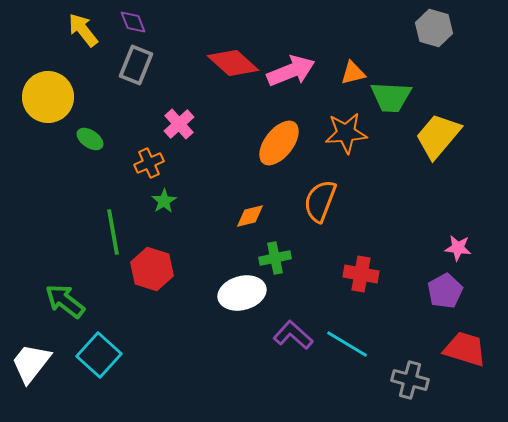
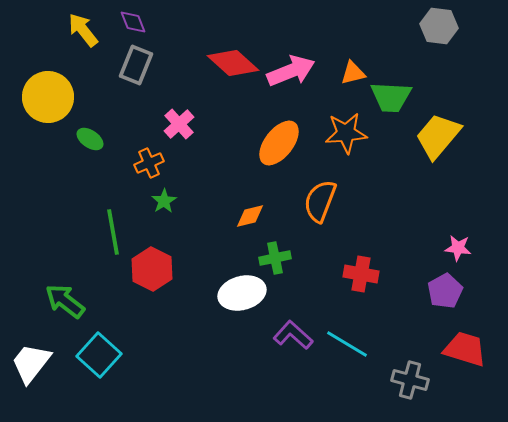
gray hexagon: moved 5 px right, 2 px up; rotated 9 degrees counterclockwise
red hexagon: rotated 9 degrees clockwise
